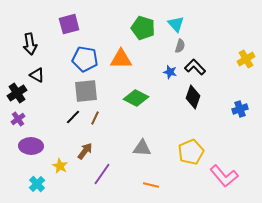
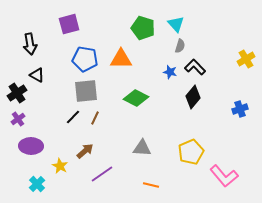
black diamond: rotated 20 degrees clockwise
brown arrow: rotated 12 degrees clockwise
purple line: rotated 20 degrees clockwise
